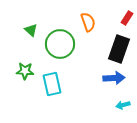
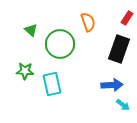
blue arrow: moved 2 px left, 7 px down
cyan arrow: rotated 128 degrees counterclockwise
